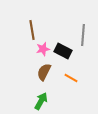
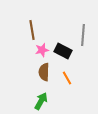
pink star: moved 1 px left, 1 px down
brown semicircle: rotated 24 degrees counterclockwise
orange line: moved 4 px left; rotated 32 degrees clockwise
